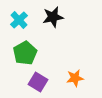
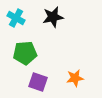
cyan cross: moved 3 px left, 2 px up; rotated 18 degrees counterclockwise
green pentagon: rotated 25 degrees clockwise
purple square: rotated 12 degrees counterclockwise
